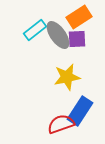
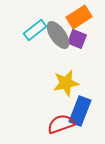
purple square: rotated 24 degrees clockwise
yellow star: moved 1 px left, 6 px down
blue rectangle: rotated 12 degrees counterclockwise
